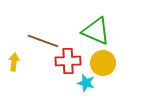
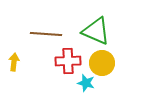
brown line: moved 3 px right, 7 px up; rotated 16 degrees counterclockwise
yellow circle: moved 1 px left
